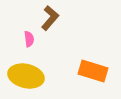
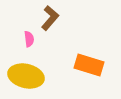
orange rectangle: moved 4 px left, 6 px up
